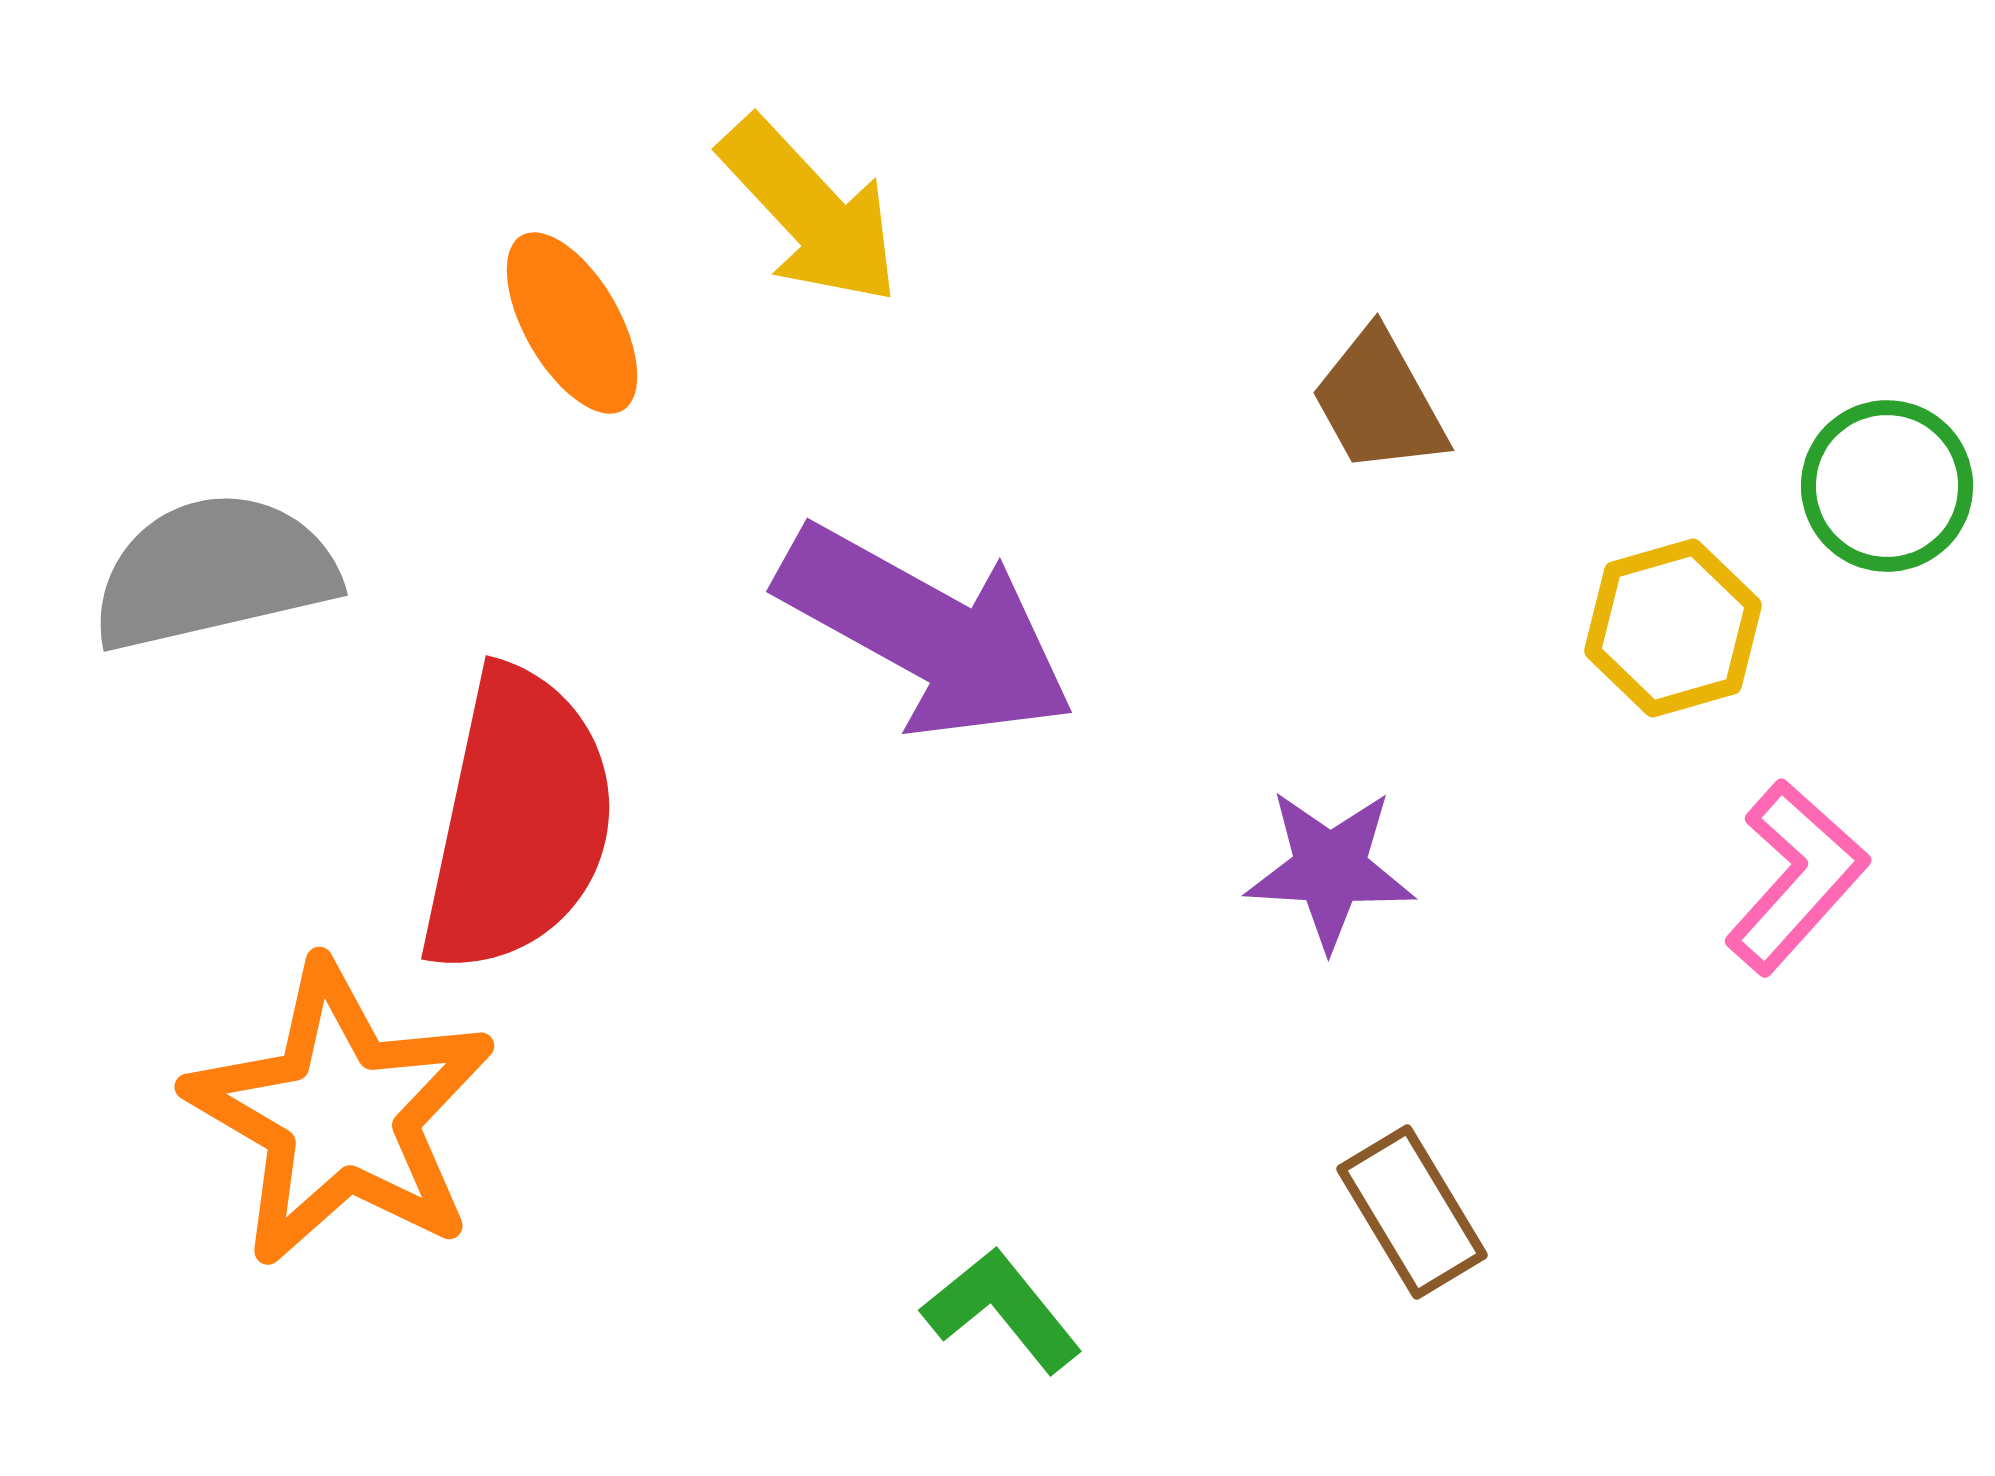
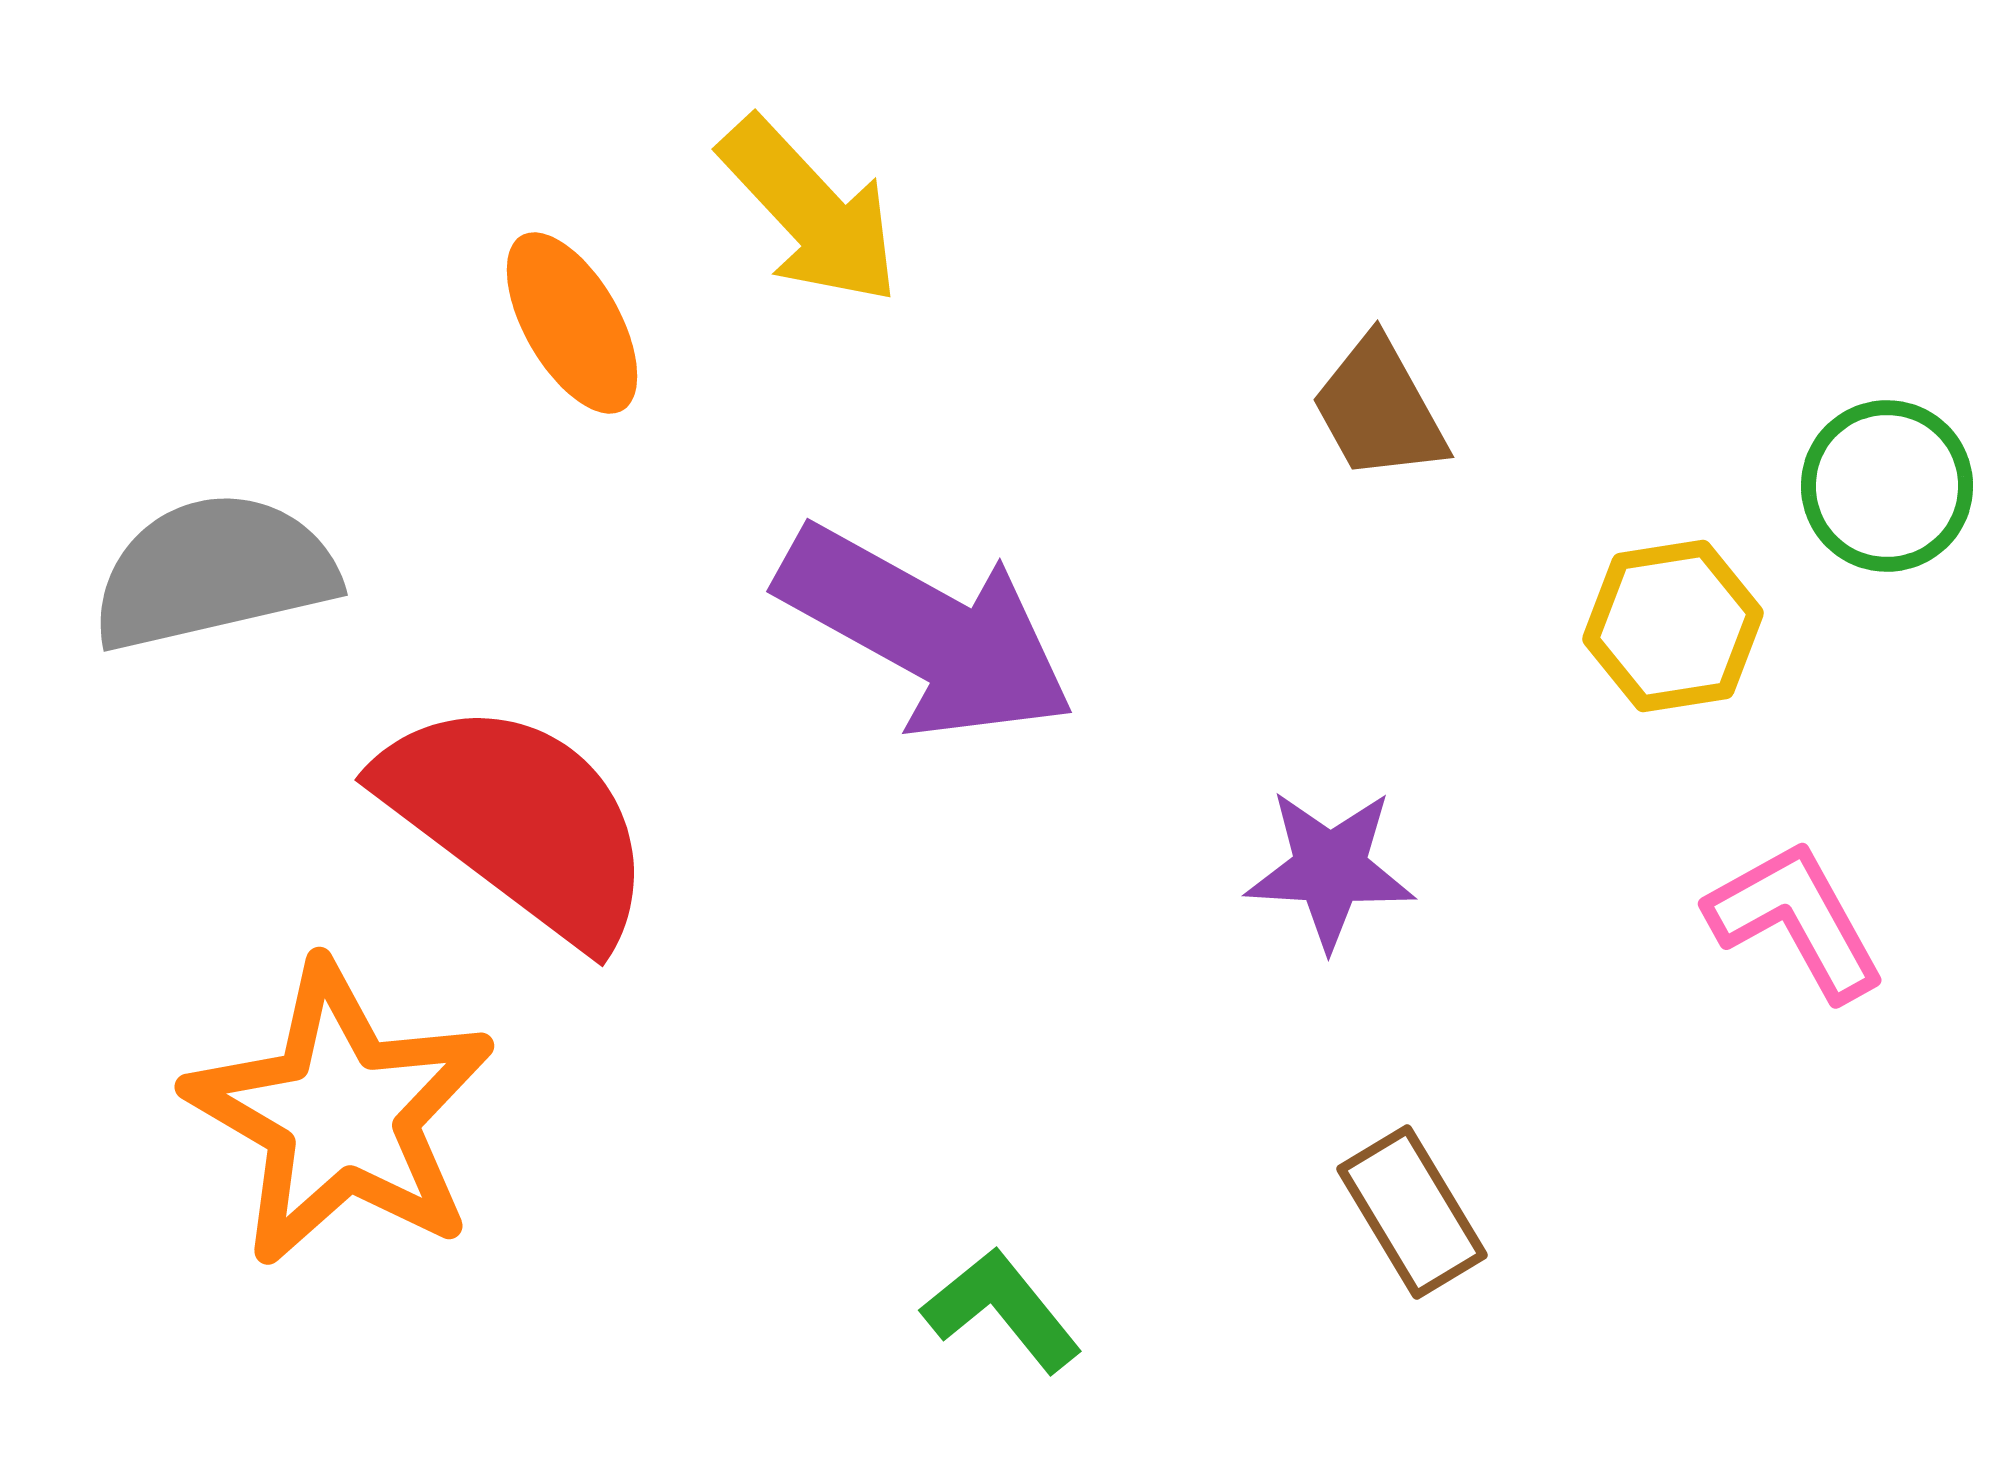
brown trapezoid: moved 7 px down
yellow hexagon: moved 2 px up; rotated 7 degrees clockwise
red semicircle: rotated 65 degrees counterclockwise
pink L-shape: moved 43 px down; rotated 71 degrees counterclockwise
